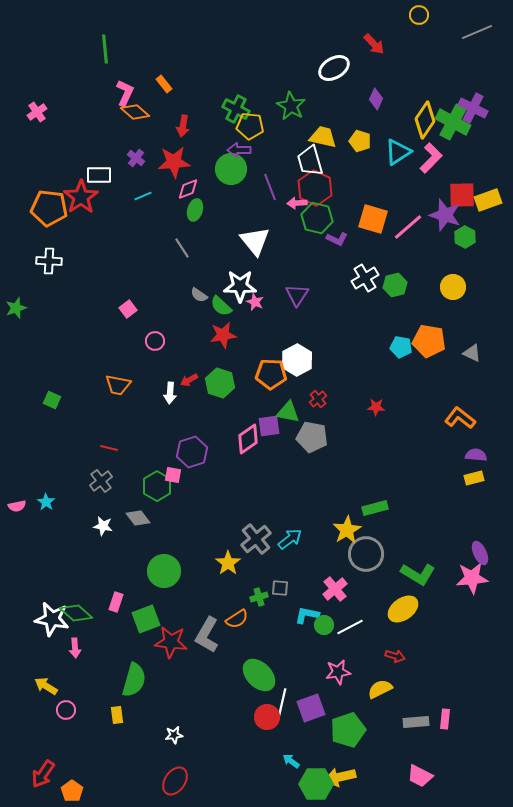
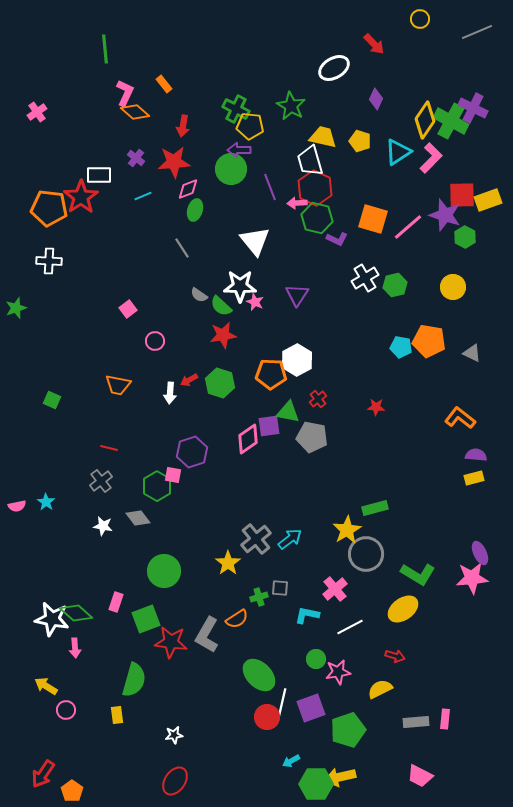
yellow circle at (419, 15): moved 1 px right, 4 px down
green cross at (453, 122): moved 2 px left, 1 px up
green circle at (324, 625): moved 8 px left, 34 px down
cyan arrow at (291, 761): rotated 66 degrees counterclockwise
